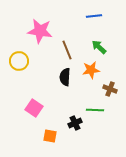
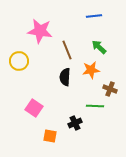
green line: moved 4 px up
